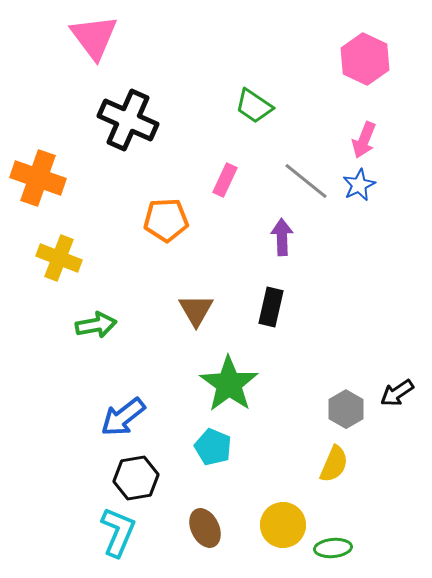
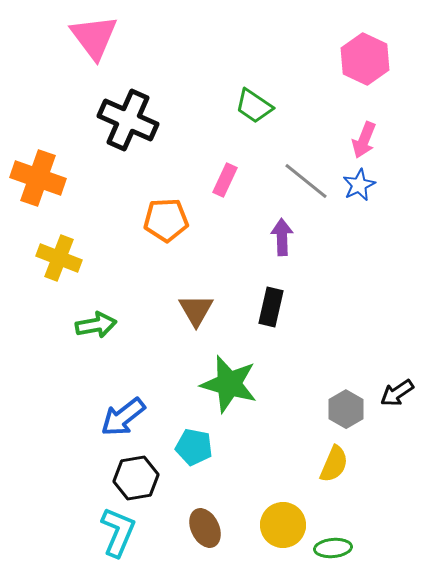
green star: rotated 20 degrees counterclockwise
cyan pentagon: moved 19 px left; rotated 12 degrees counterclockwise
